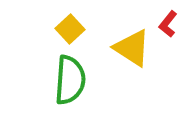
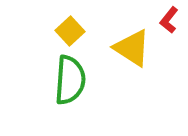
red L-shape: moved 1 px right, 4 px up
yellow square: moved 2 px down
